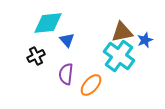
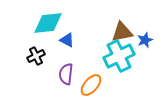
blue triangle: rotated 21 degrees counterclockwise
cyan cross: rotated 28 degrees clockwise
